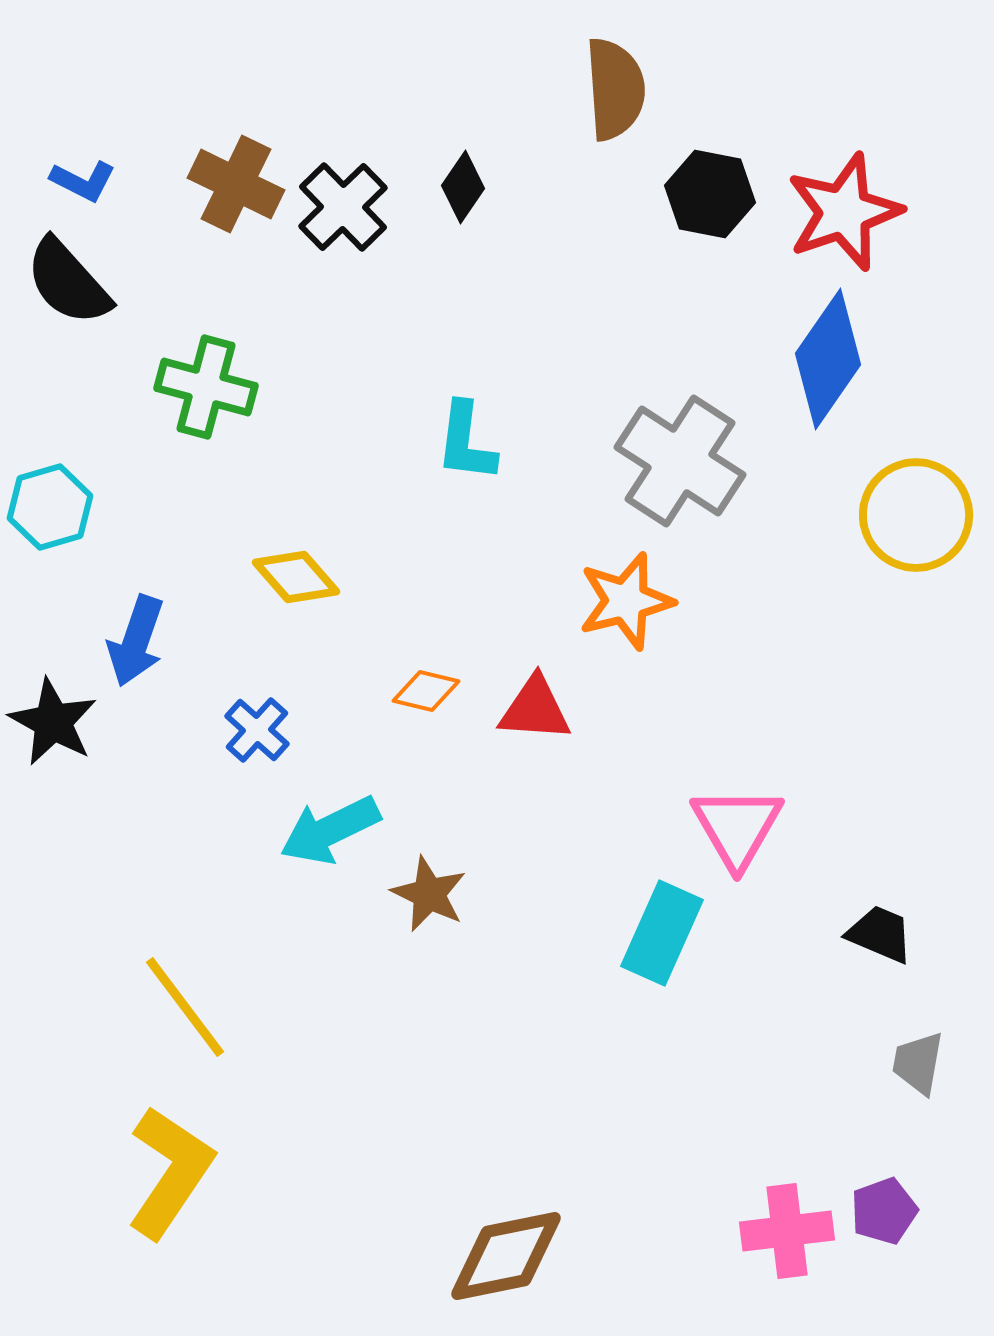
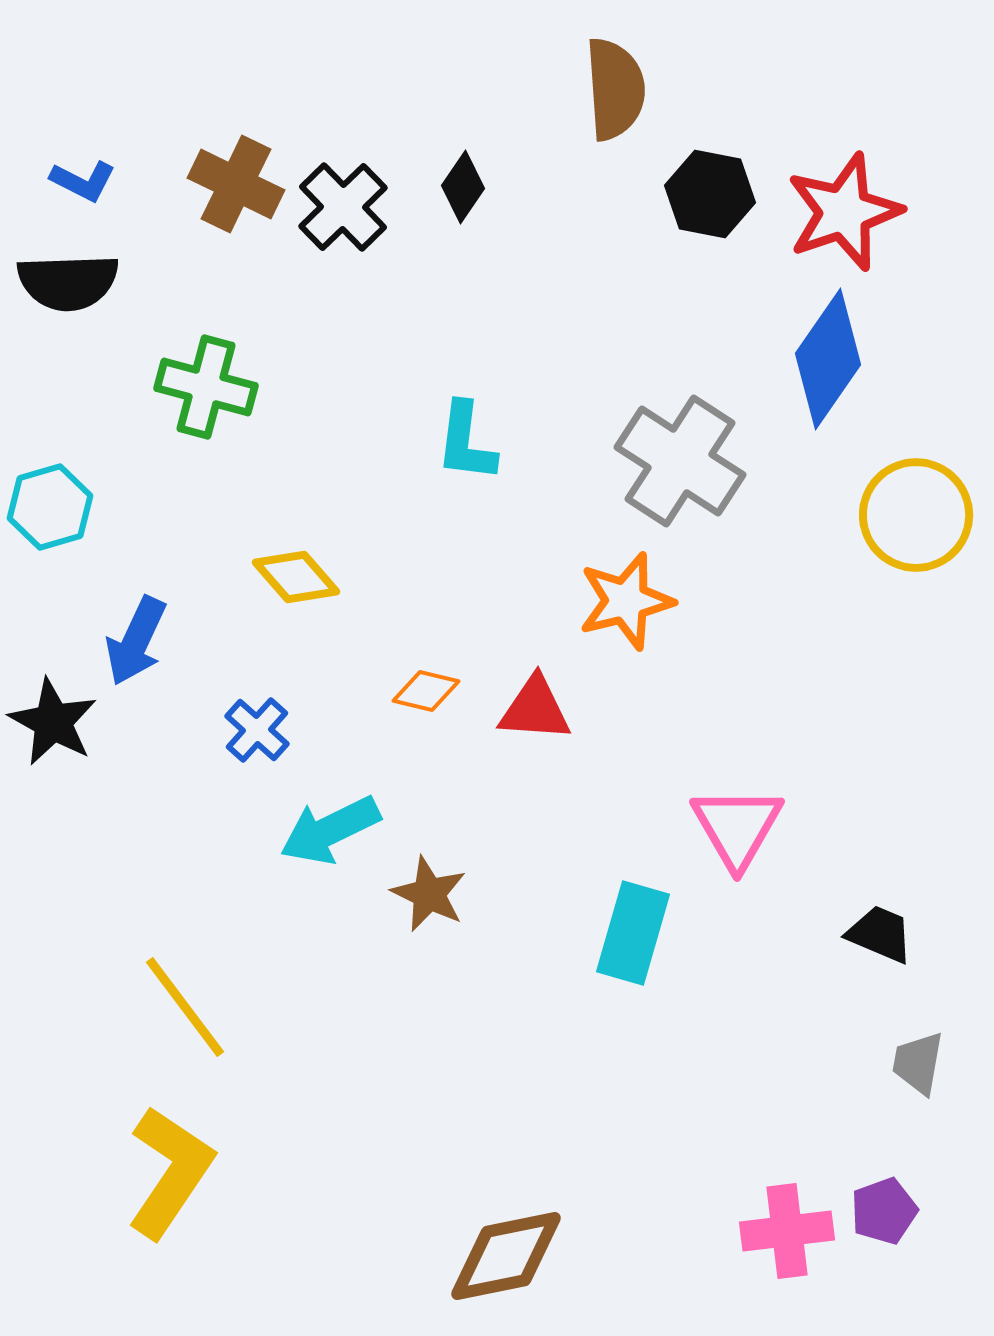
black semicircle: rotated 50 degrees counterclockwise
blue arrow: rotated 6 degrees clockwise
cyan rectangle: moved 29 px left; rotated 8 degrees counterclockwise
